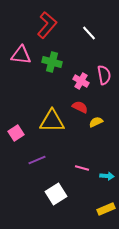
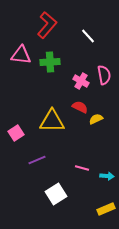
white line: moved 1 px left, 3 px down
green cross: moved 2 px left; rotated 18 degrees counterclockwise
yellow semicircle: moved 3 px up
